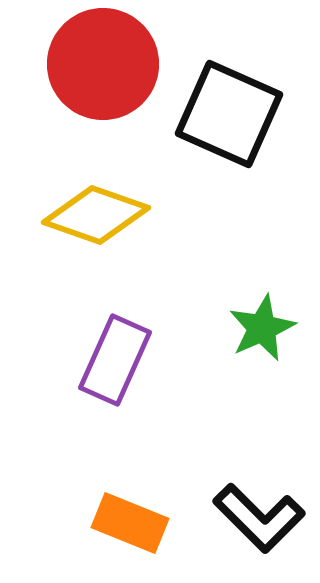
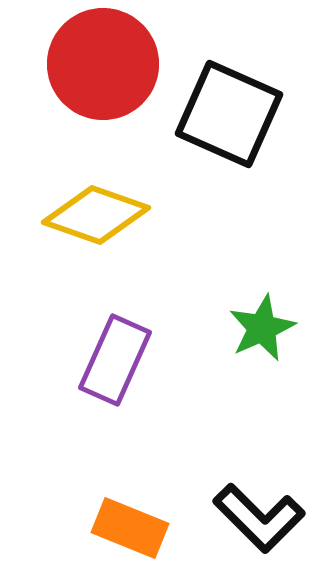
orange rectangle: moved 5 px down
